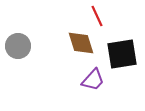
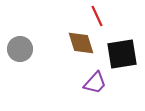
gray circle: moved 2 px right, 3 px down
purple trapezoid: moved 2 px right, 3 px down
